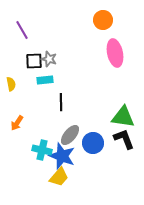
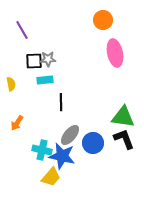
gray star: moved 1 px left; rotated 21 degrees counterclockwise
blue star: rotated 8 degrees counterclockwise
yellow trapezoid: moved 8 px left
